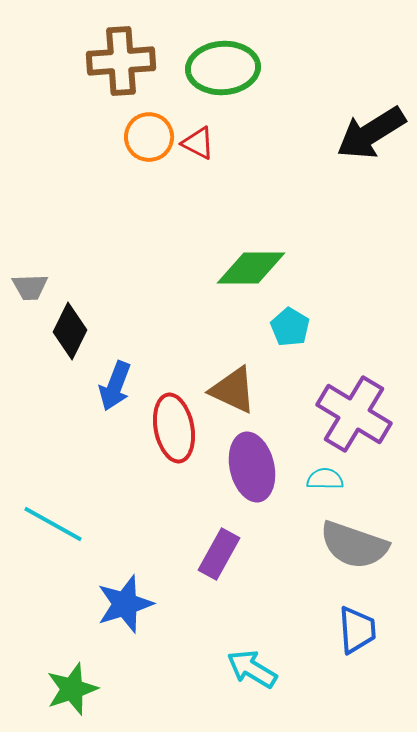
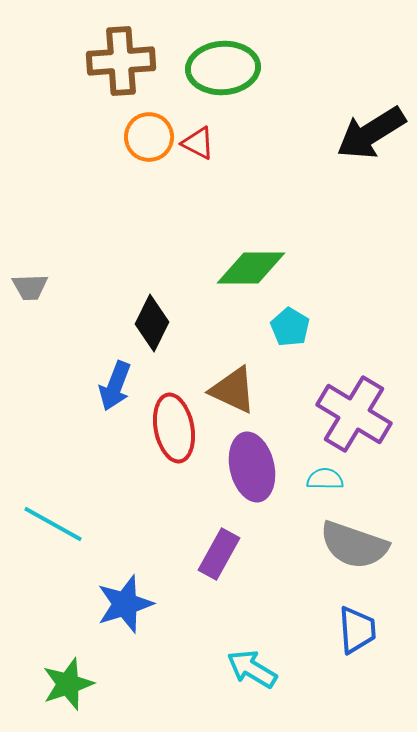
black diamond: moved 82 px right, 8 px up
green star: moved 4 px left, 5 px up
